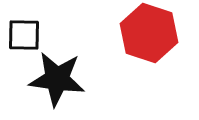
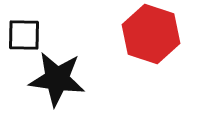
red hexagon: moved 2 px right, 1 px down
